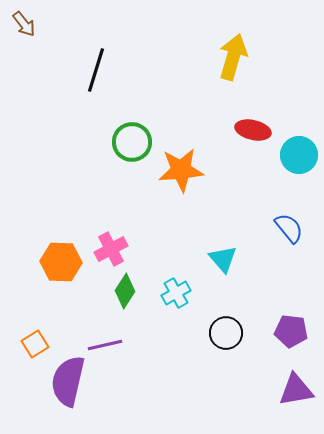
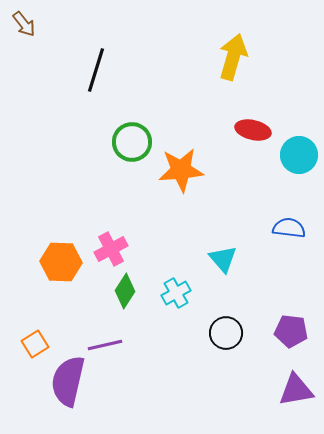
blue semicircle: rotated 44 degrees counterclockwise
